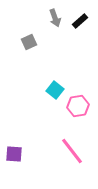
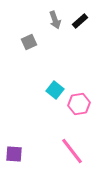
gray arrow: moved 2 px down
pink hexagon: moved 1 px right, 2 px up
